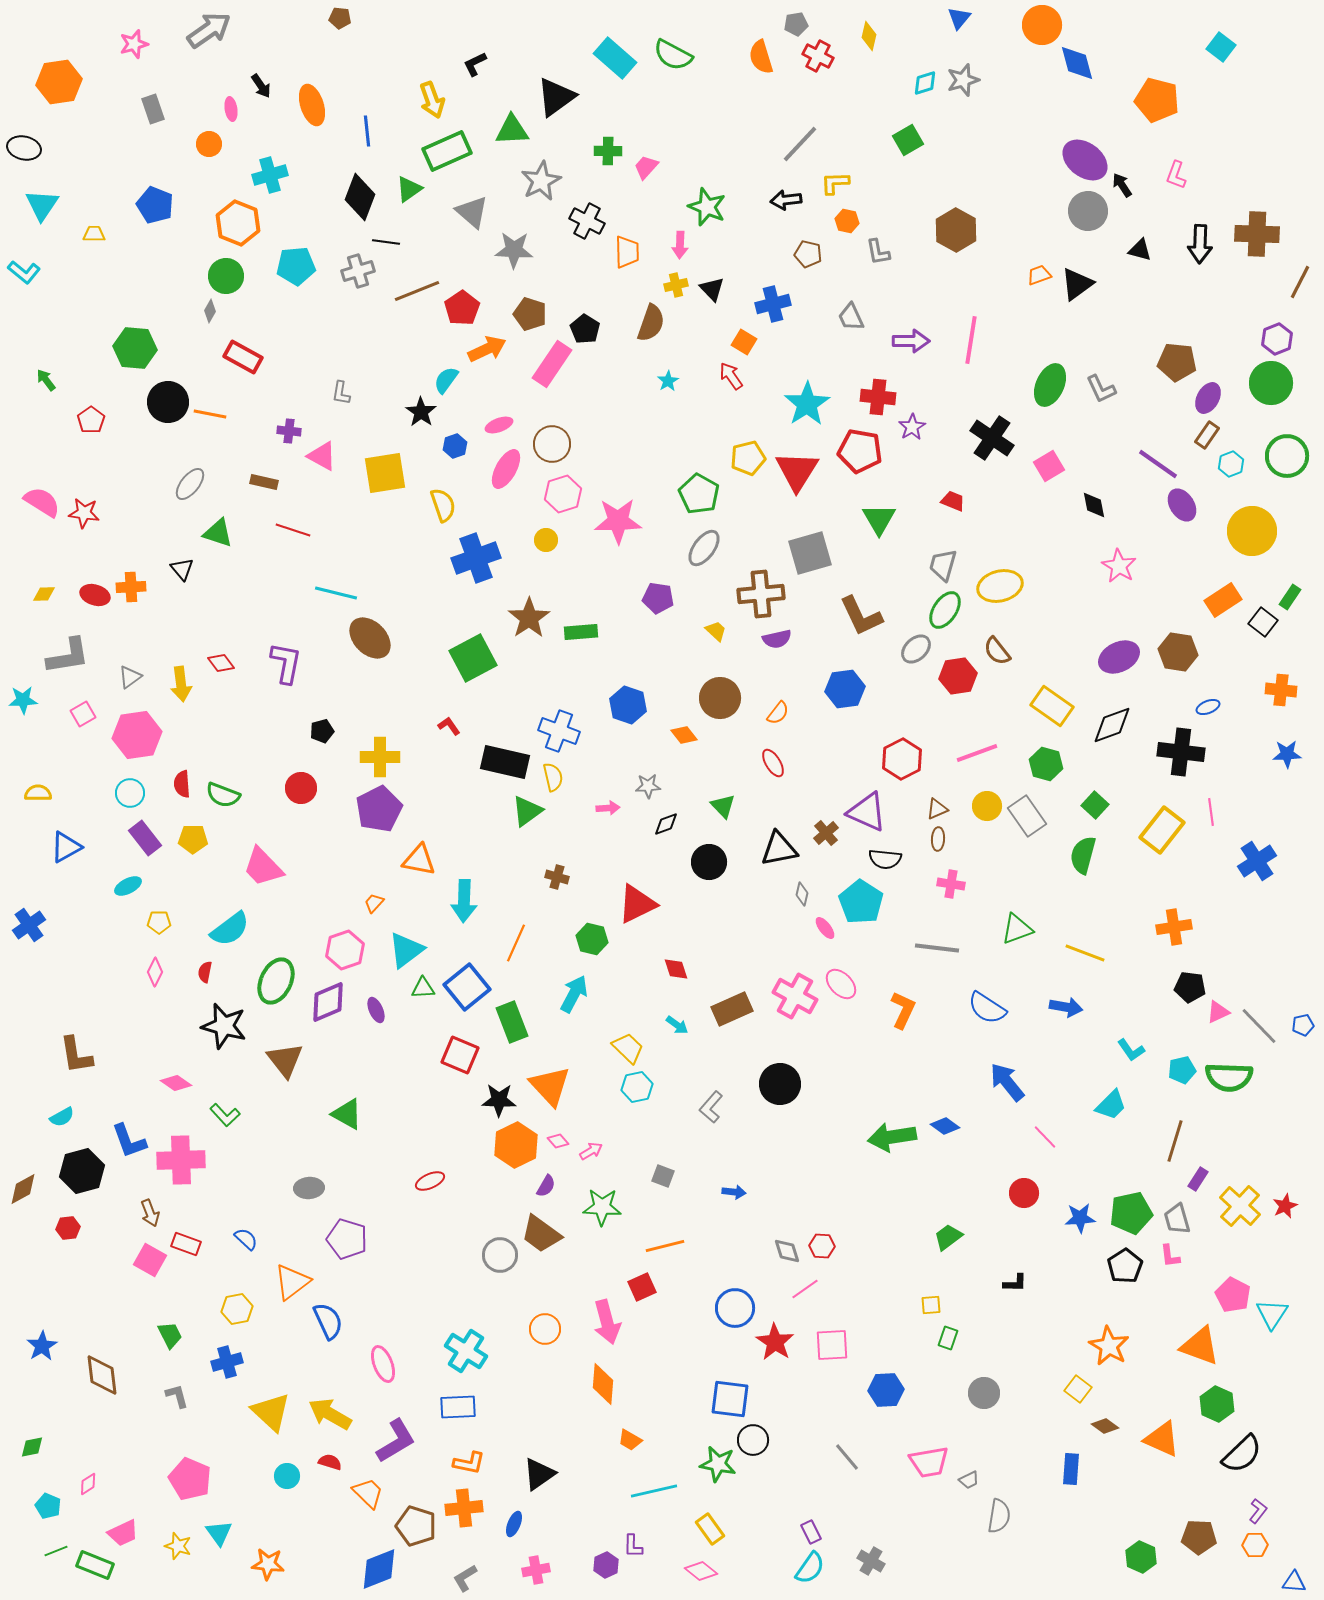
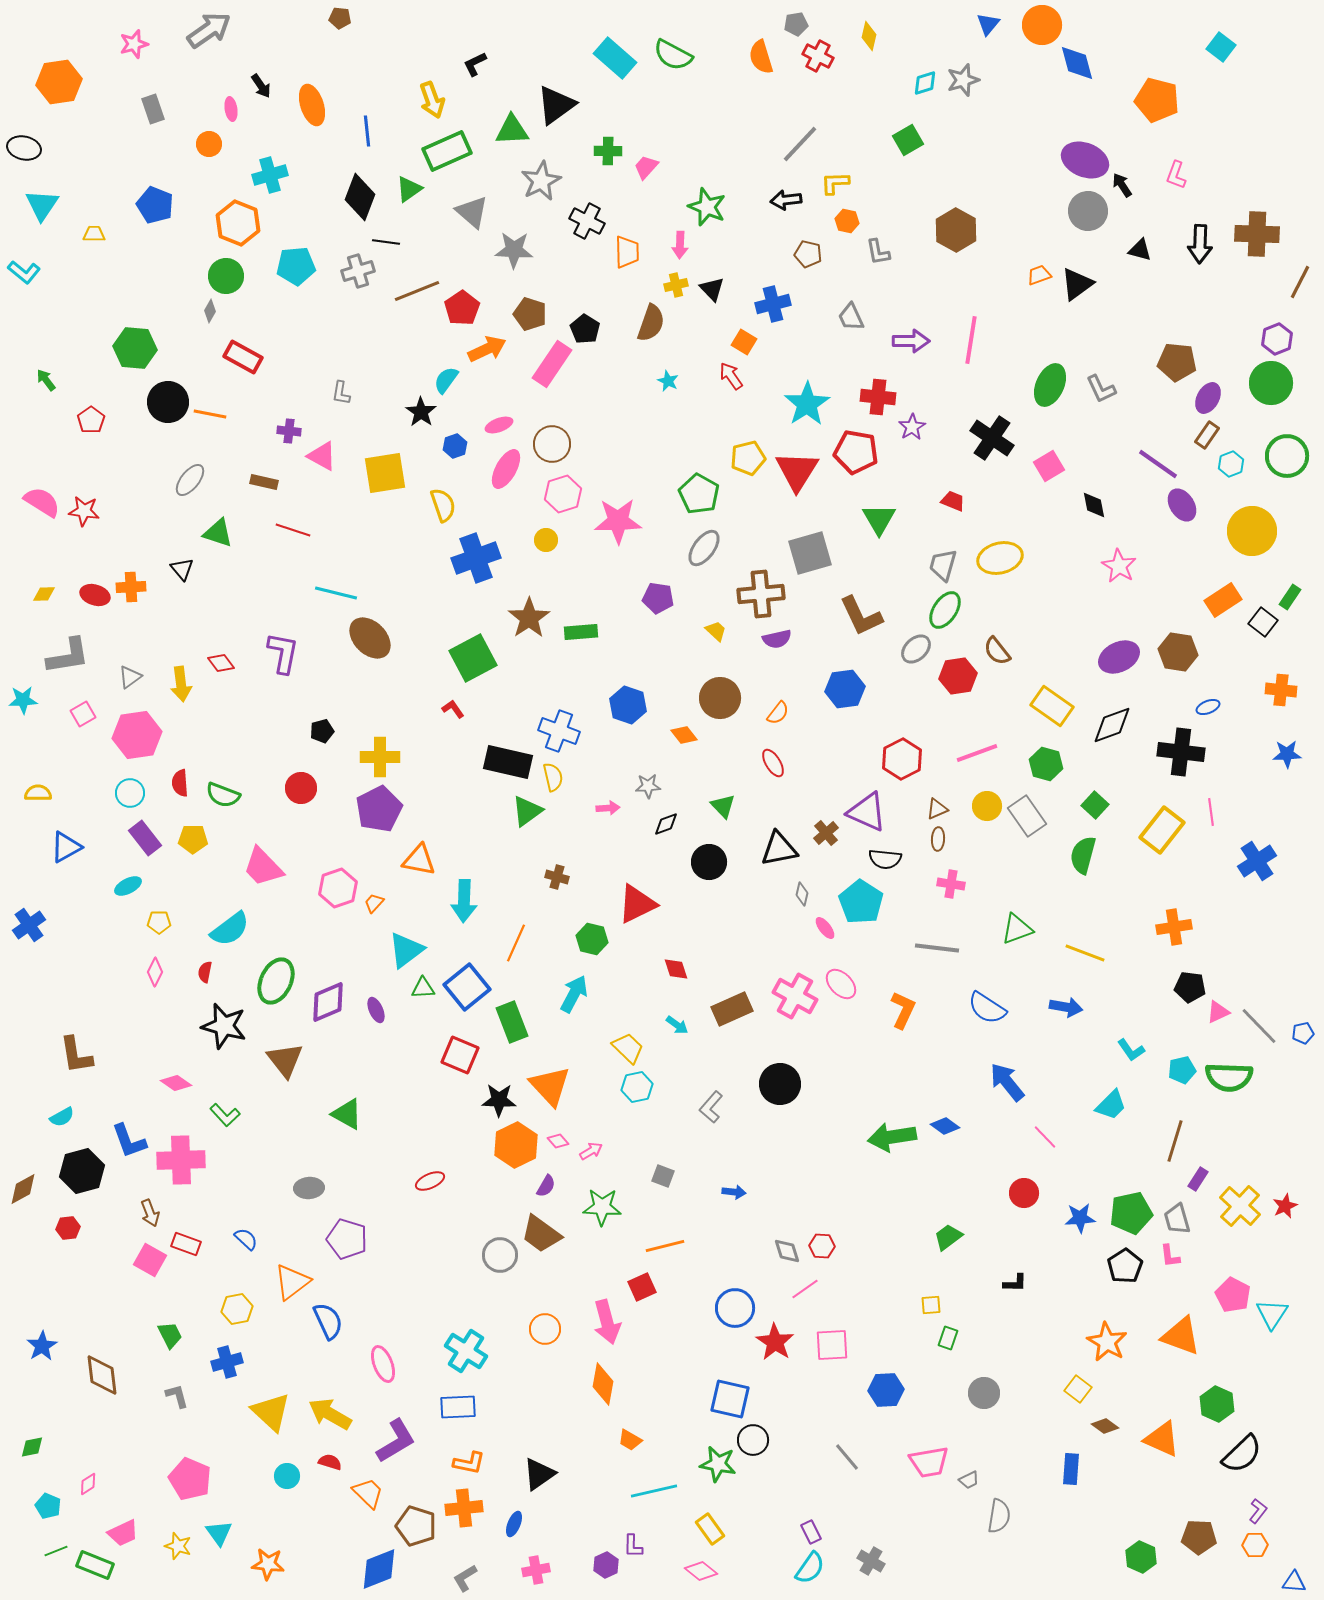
blue triangle at (959, 18): moved 29 px right, 6 px down
black triangle at (556, 97): moved 8 px down
purple ellipse at (1085, 160): rotated 15 degrees counterclockwise
cyan star at (668, 381): rotated 15 degrees counterclockwise
red pentagon at (860, 451): moved 4 px left, 1 px down
gray ellipse at (190, 484): moved 4 px up
red star at (84, 513): moved 2 px up
yellow ellipse at (1000, 586): moved 28 px up
purple L-shape at (286, 663): moved 3 px left, 10 px up
red L-shape at (449, 726): moved 4 px right, 17 px up
black rectangle at (505, 762): moved 3 px right
red semicircle at (182, 784): moved 2 px left, 1 px up
pink hexagon at (345, 950): moved 7 px left, 62 px up
blue pentagon at (1303, 1025): moved 8 px down
orange star at (1109, 1346): moved 2 px left, 4 px up
orange triangle at (1200, 1346): moved 19 px left, 10 px up
orange diamond at (603, 1384): rotated 6 degrees clockwise
blue square at (730, 1399): rotated 6 degrees clockwise
